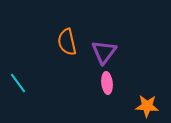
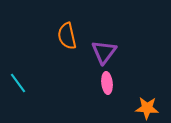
orange semicircle: moved 6 px up
orange star: moved 2 px down
